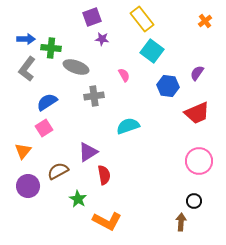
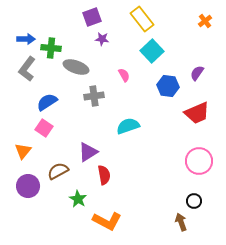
cyan square: rotated 10 degrees clockwise
pink square: rotated 24 degrees counterclockwise
brown arrow: rotated 24 degrees counterclockwise
